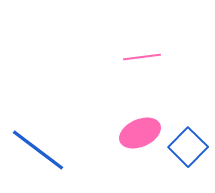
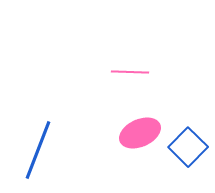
pink line: moved 12 px left, 15 px down; rotated 9 degrees clockwise
blue line: rotated 74 degrees clockwise
